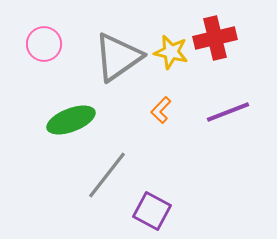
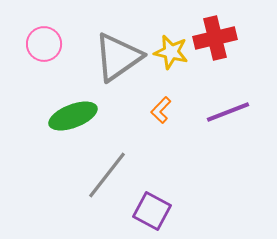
green ellipse: moved 2 px right, 4 px up
